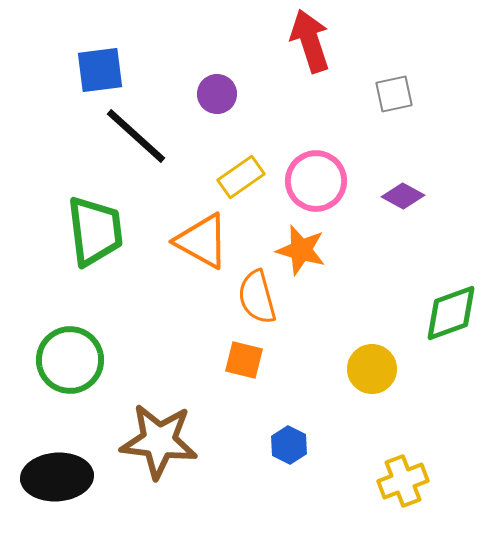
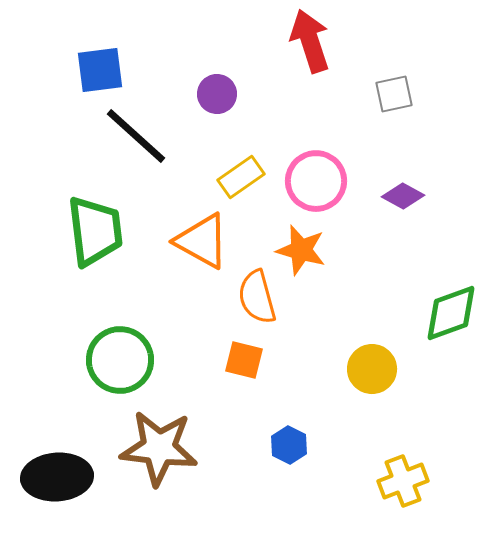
green circle: moved 50 px right
brown star: moved 7 px down
